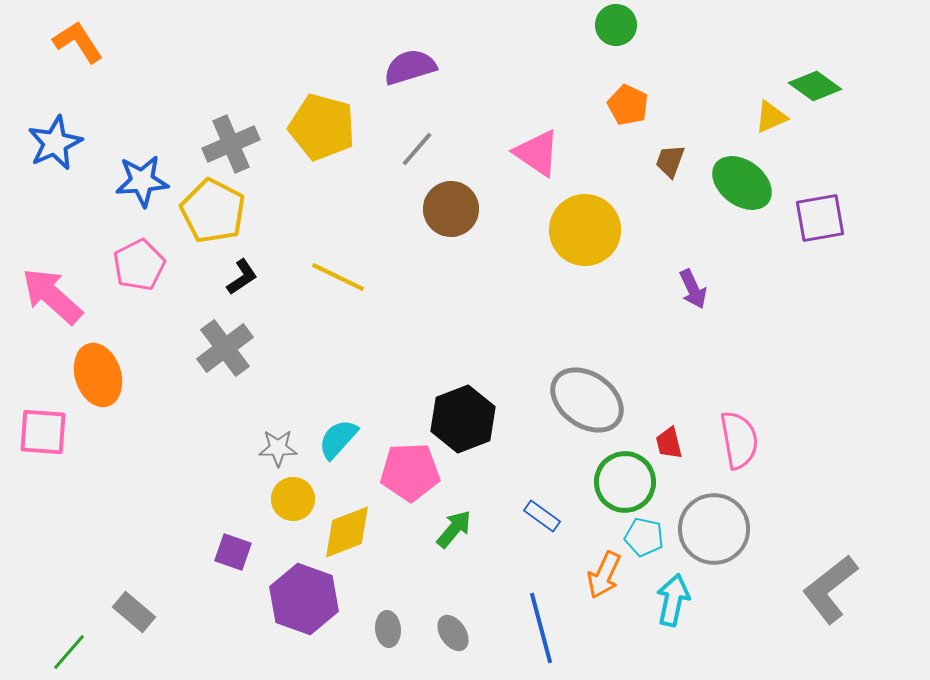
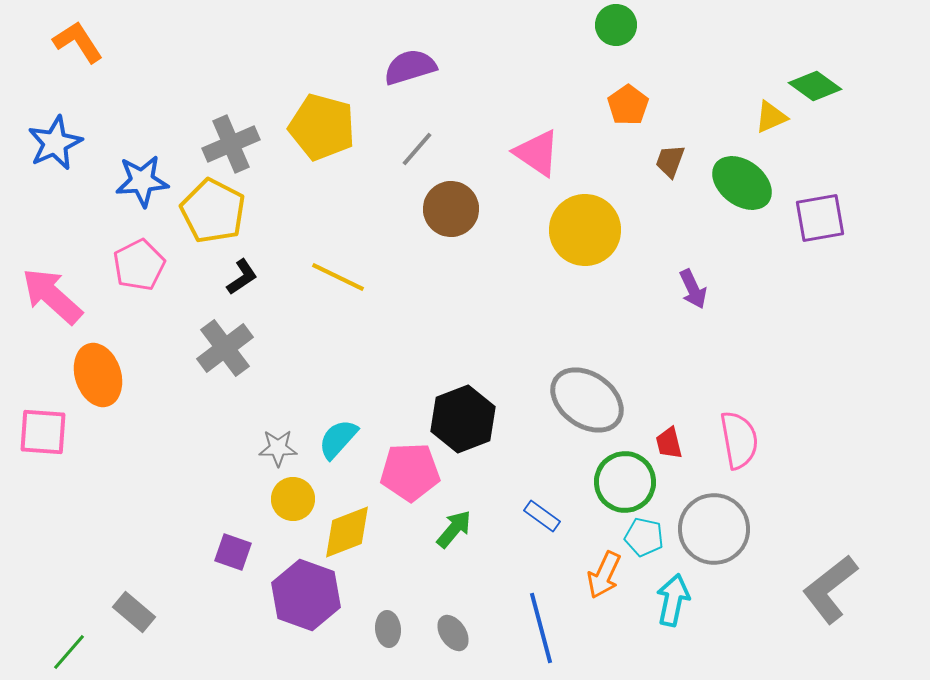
orange pentagon at (628, 105): rotated 12 degrees clockwise
purple hexagon at (304, 599): moved 2 px right, 4 px up
